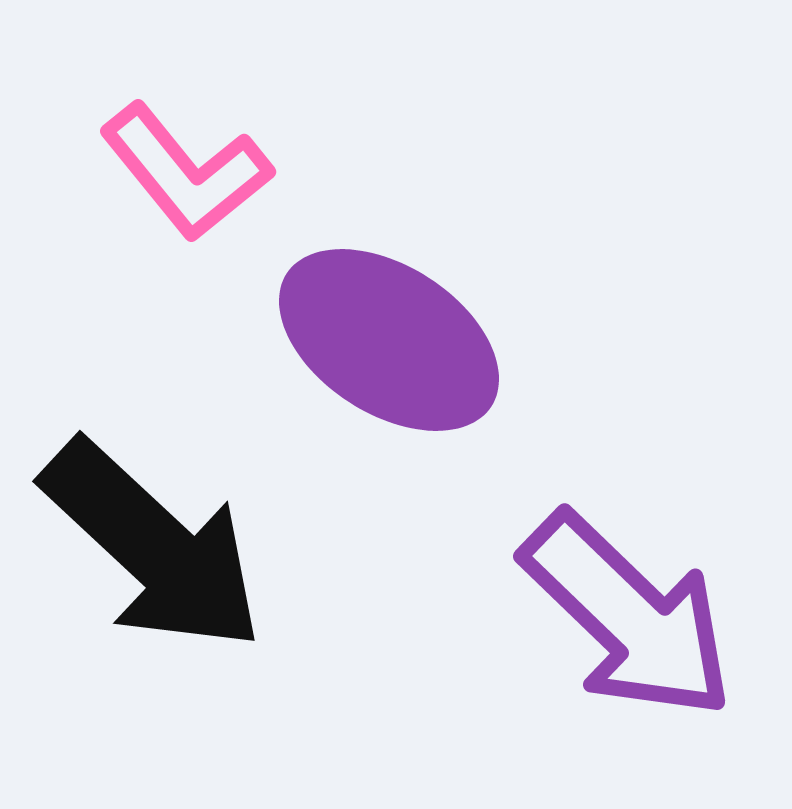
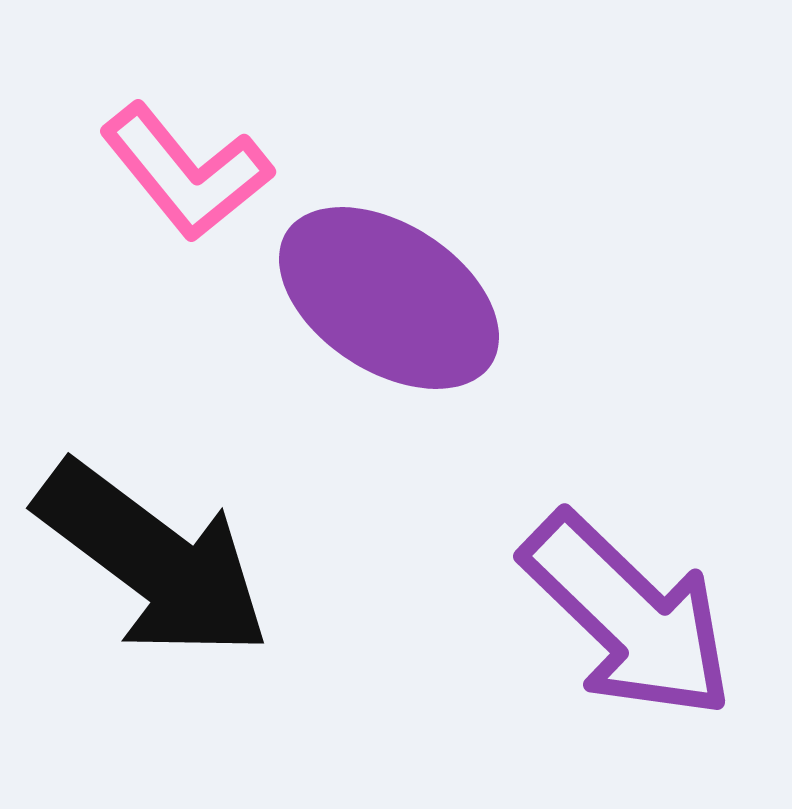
purple ellipse: moved 42 px up
black arrow: moved 14 px down; rotated 6 degrees counterclockwise
